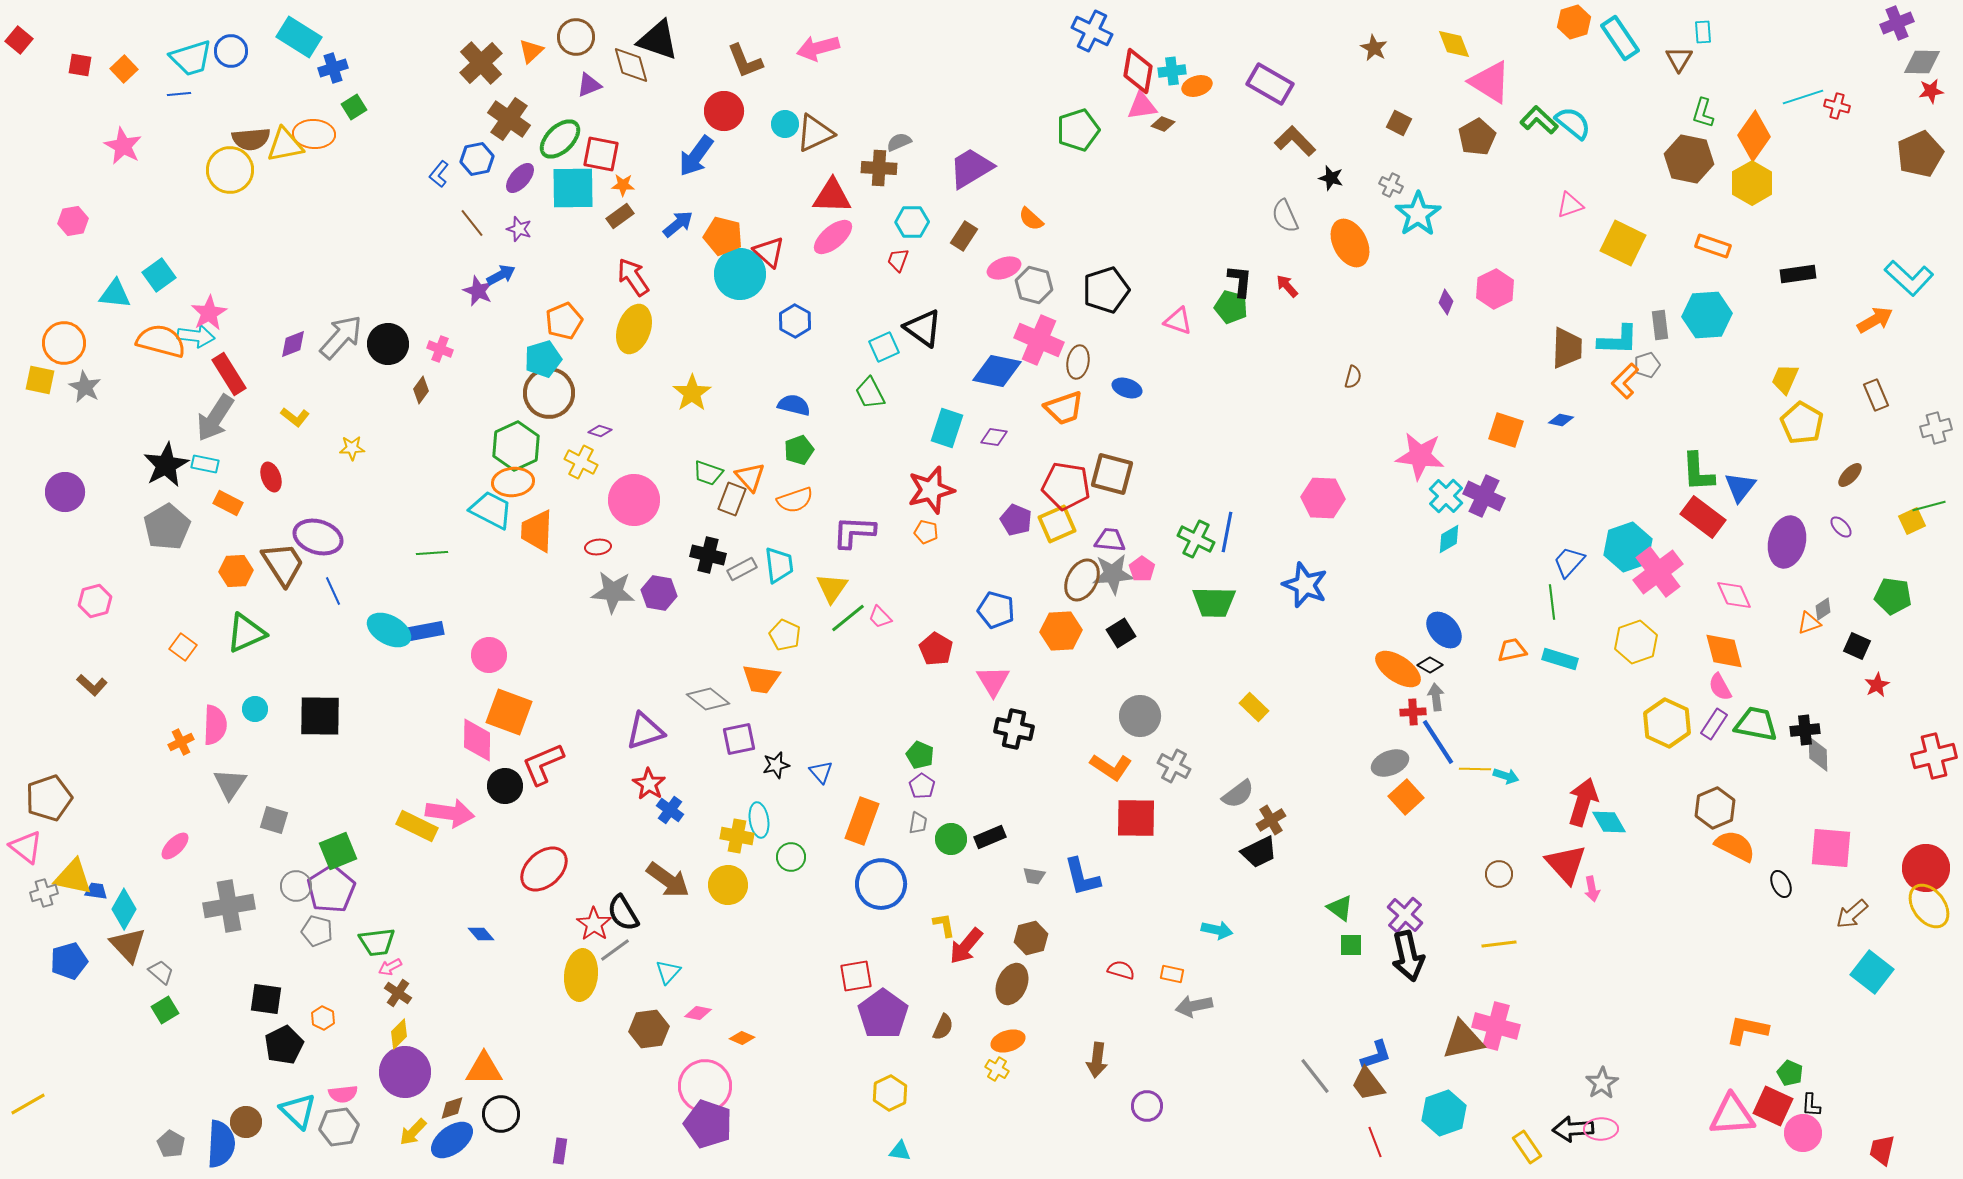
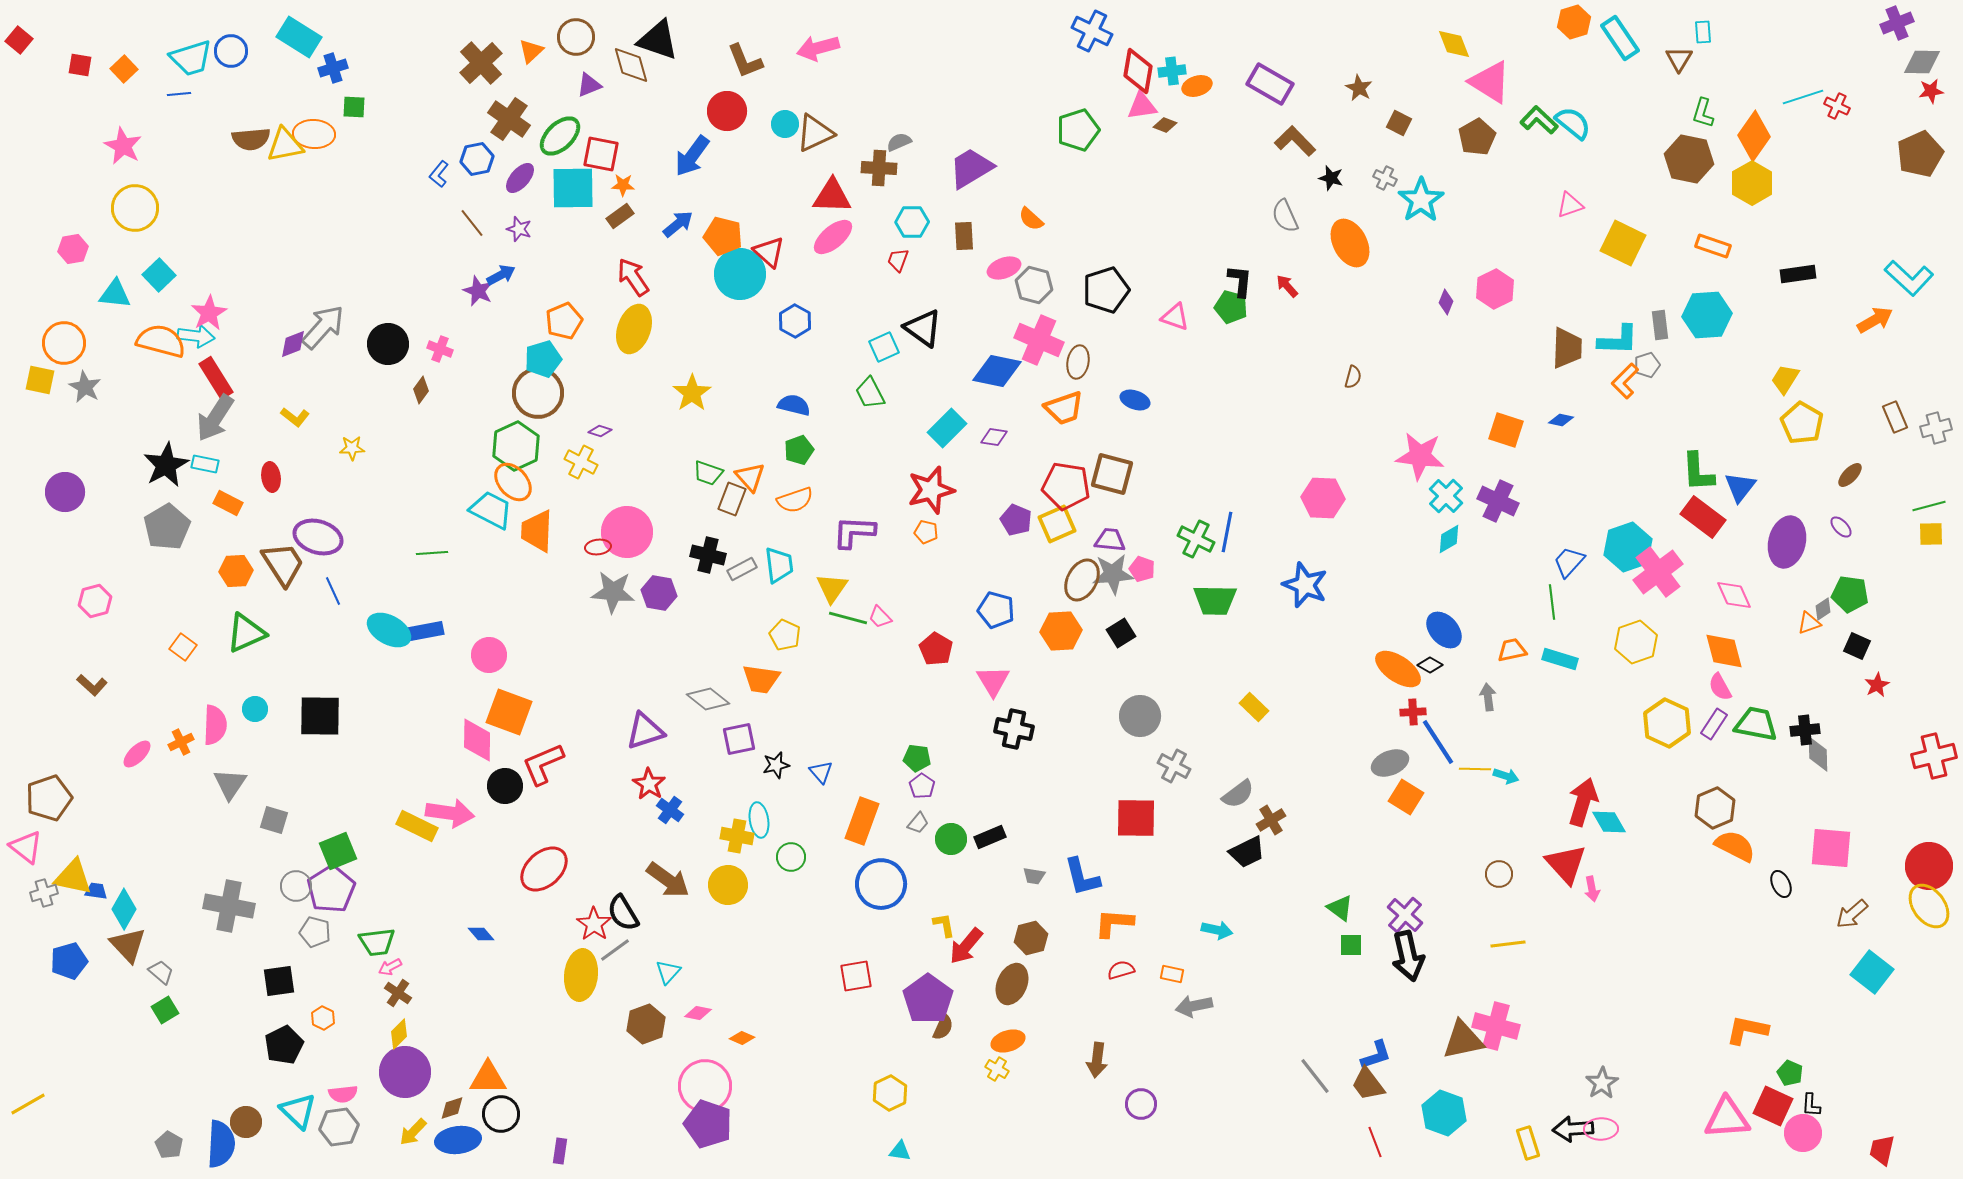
brown star at (1374, 48): moved 15 px left, 40 px down
red cross at (1837, 106): rotated 10 degrees clockwise
green square at (354, 107): rotated 35 degrees clockwise
red circle at (724, 111): moved 3 px right
brown diamond at (1163, 124): moved 2 px right, 1 px down
green ellipse at (560, 139): moved 3 px up
blue arrow at (696, 156): moved 4 px left
yellow circle at (230, 170): moved 95 px left, 38 px down
gray cross at (1391, 185): moved 6 px left, 7 px up
cyan star at (1418, 214): moved 3 px right, 14 px up
pink hexagon at (73, 221): moved 28 px down
brown rectangle at (964, 236): rotated 36 degrees counterclockwise
cyan square at (159, 275): rotated 8 degrees counterclockwise
pink triangle at (1178, 321): moved 3 px left, 4 px up
gray arrow at (341, 337): moved 18 px left, 10 px up
red rectangle at (229, 374): moved 13 px left, 4 px down
yellow trapezoid at (1785, 379): rotated 8 degrees clockwise
blue ellipse at (1127, 388): moved 8 px right, 12 px down
brown circle at (549, 393): moved 11 px left
brown rectangle at (1876, 395): moved 19 px right, 22 px down
cyan rectangle at (947, 428): rotated 27 degrees clockwise
red ellipse at (271, 477): rotated 12 degrees clockwise
orange ellipse at (513, 482): rotated 54 degrees clockwise
purple cross at (1484, 496): moved 14 px right, 5 px down
pink circle at (634, 500): moved 7 px left, 32 px down
yellow square at (1912, 521): moved 19 px right, 13 px down; rotated 24 degrees clockwise
pink pentagon at (1142, 569): rotated 15 degrees counterclockwise
green pentagon at (1893, 596): moved 43 px left, 2 px up
green trapezoid at (1214, 602): moved 1 px right, 2 px up
green line at (848, 618): rotated 54 degrees clockwise
gray arrow at (1436, 697): moved 52 px right
green pentagon at (920, 755): moved 3 px left, 3 px down; rotated 16 degrees counterclockwise
orange L-shape at (1111, 767): moved 3 px right, 156 px down; rotated 150 degrees clockwise
orange square at (1406, 797): rotated 16 degrees counterclockwise
gray trapezoid at (918, 823): rotated 30 degrees clockwise
pink ellipse at (175, 846): moved 38 px left, 92 px up
black trapezoid at (1259, 852): moved 12 px left
red circle at (1926, 868): moved 3 px right, 2 px up
gray cross at (229, 906): rotated 21 degrees clockwise
gray pentagon at (317, 931): moved 2 px left, 1 px down
yellow line at (1499, 944): moved 9 px right
red semicircle at (1121, 970): rotated 32 degrees counterclockwise
black square at (266, 999): moved 13 px right, 18 px up; rotated 16 degrees counterclockwise
purple pentagon at (883, 1014): moved 45 px right, 15 px up
brown hexagon at (649, 1029): moved 3 px left, 5 px up; rotated 12 degrees counterclockwise
orange triangle at (484, 1069): moved 4 px right, 9 px down
purple circle at (1147, 1106): moved 6 px left, 2 px up
cyan hexagon at (1444, 1113): rotated 21 degrees counterclockwise
pink triangle at (1732, 1115): moved 5 px left, 3 px down
blue ellipse at (452, 1140): moved 6 px right; rotated 30 degrees clockwise
gray pentagon at (171, 1144): moved 2 px left, 1 px down
yellow rectangle at (1527, 1147): moved 1 px right, 4 px up; rotated 16 degrees clockwise
